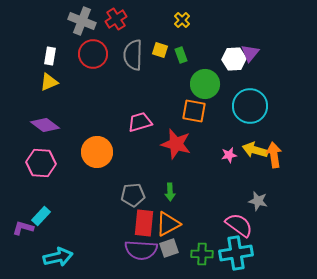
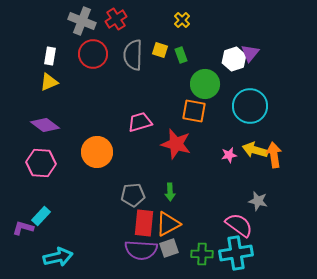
white hexagon: rotated 15 degrees counterclockwise
